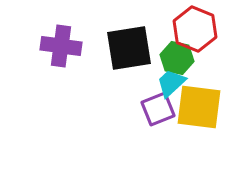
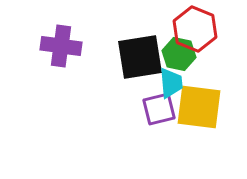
black square: moved 11 px right, 9 px down
green hexagon: moved 2 px right, 4 px up
cyan trapezoid: rotated 128 degrees clockwise
purple square: moved 1 px right; rotated 8 degrees clockwise
